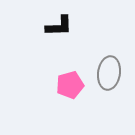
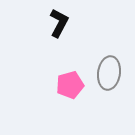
black L-shape: moved 3 px up; rotated 60 degrees counterclockwise
